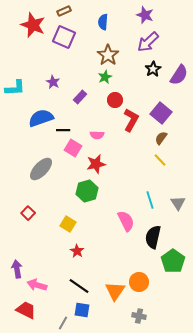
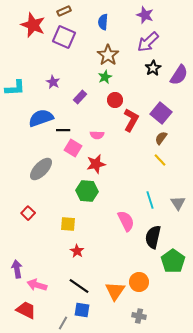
black star at (153, 69): moved 1 px up
green hexagon at (87, 191): rotated 20 degrees clockwise
yellow square at (68, 224): rotated 28 degrees counterclockwise
